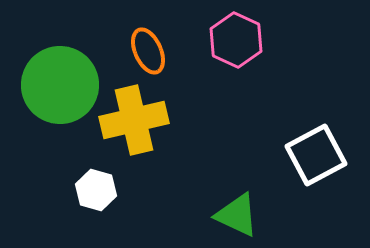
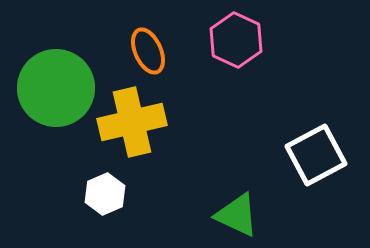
green circle: moved 4 px left, 3 px down
yellow cross: moved 2 px left, 2 px down
white hexagon: moved 9 px right, 4 px down; rotated 21 degrees clockwise
